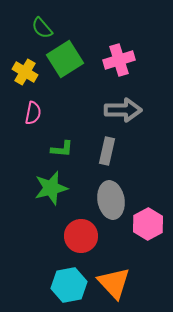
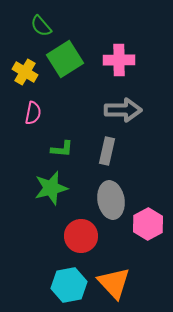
green semicircle: moved 1 px left, 2 px up
pink cross: rotated 16 degrees clockwise
